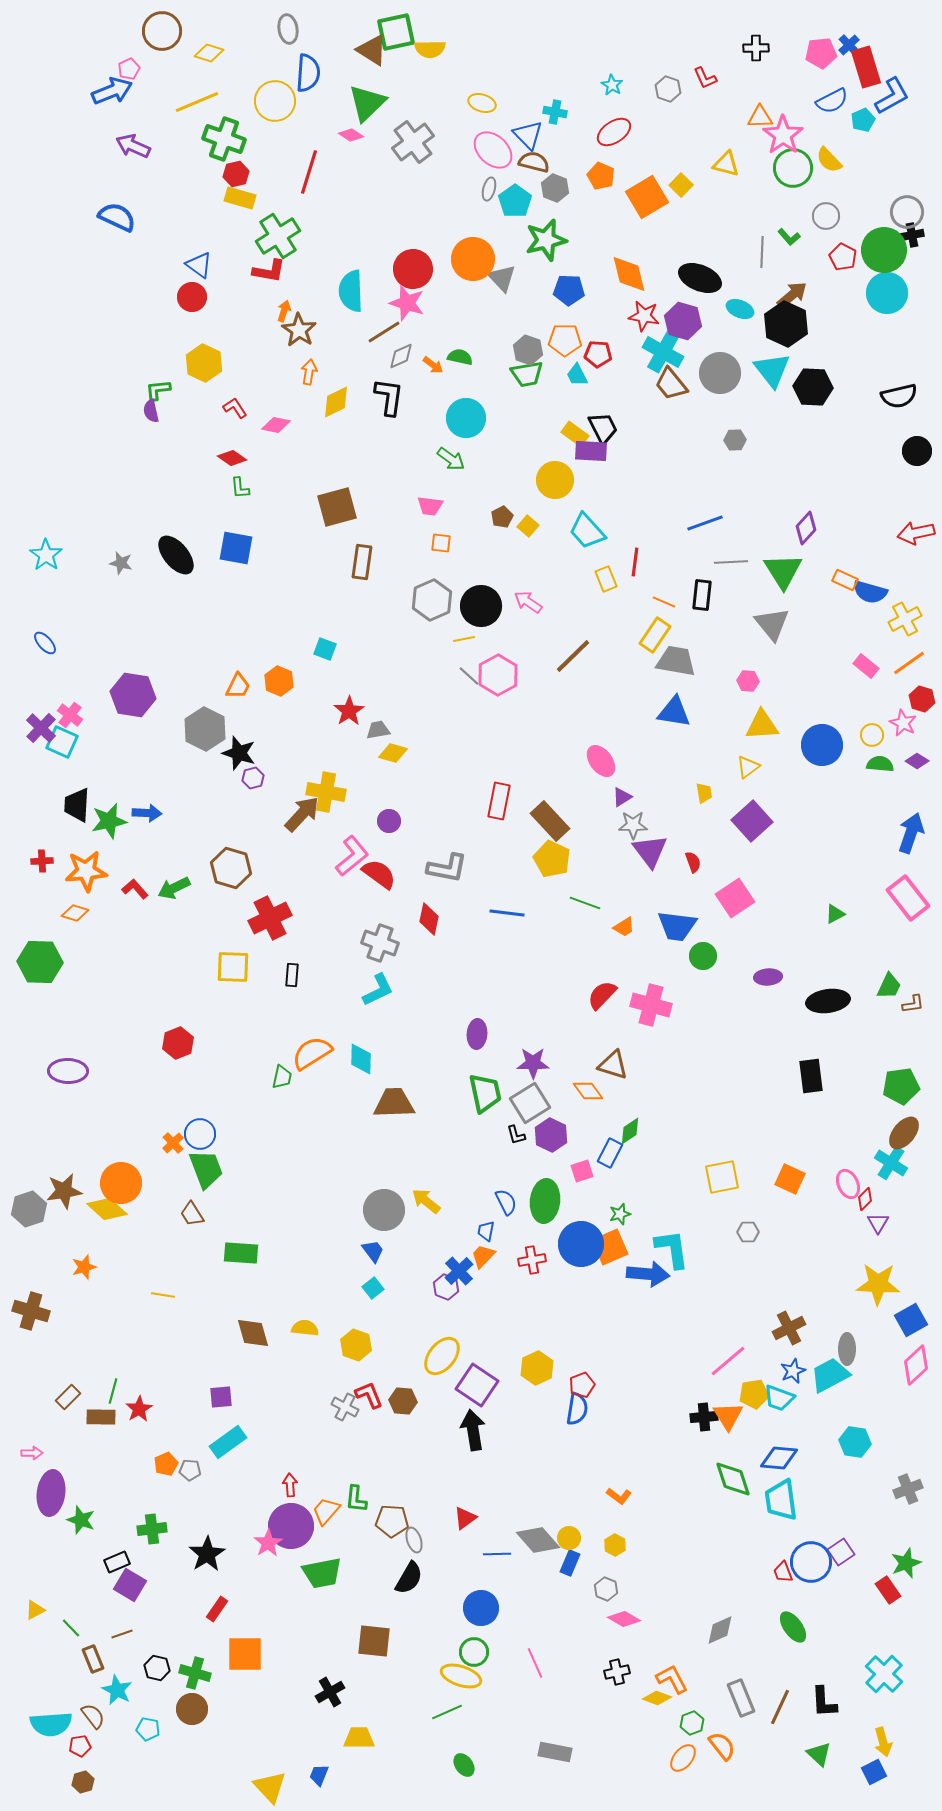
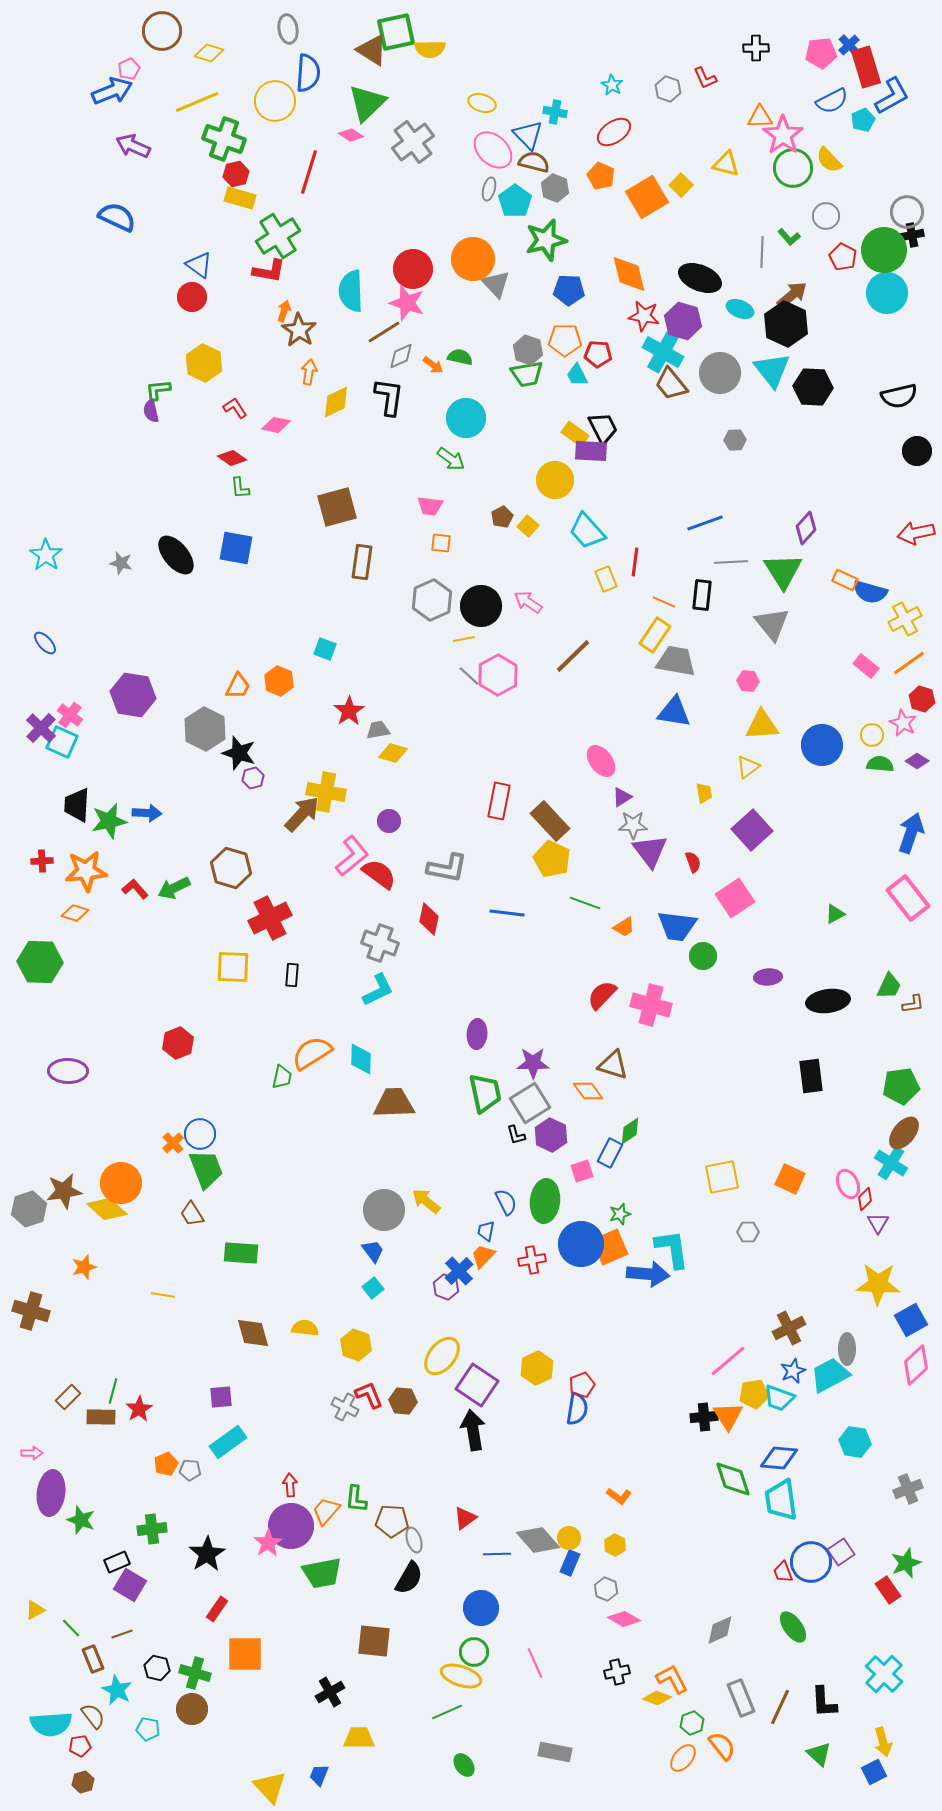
gray triangle at (502, 278): moved 6 px left, 6 px down
purple square at (752, 821): moved 9 px down
